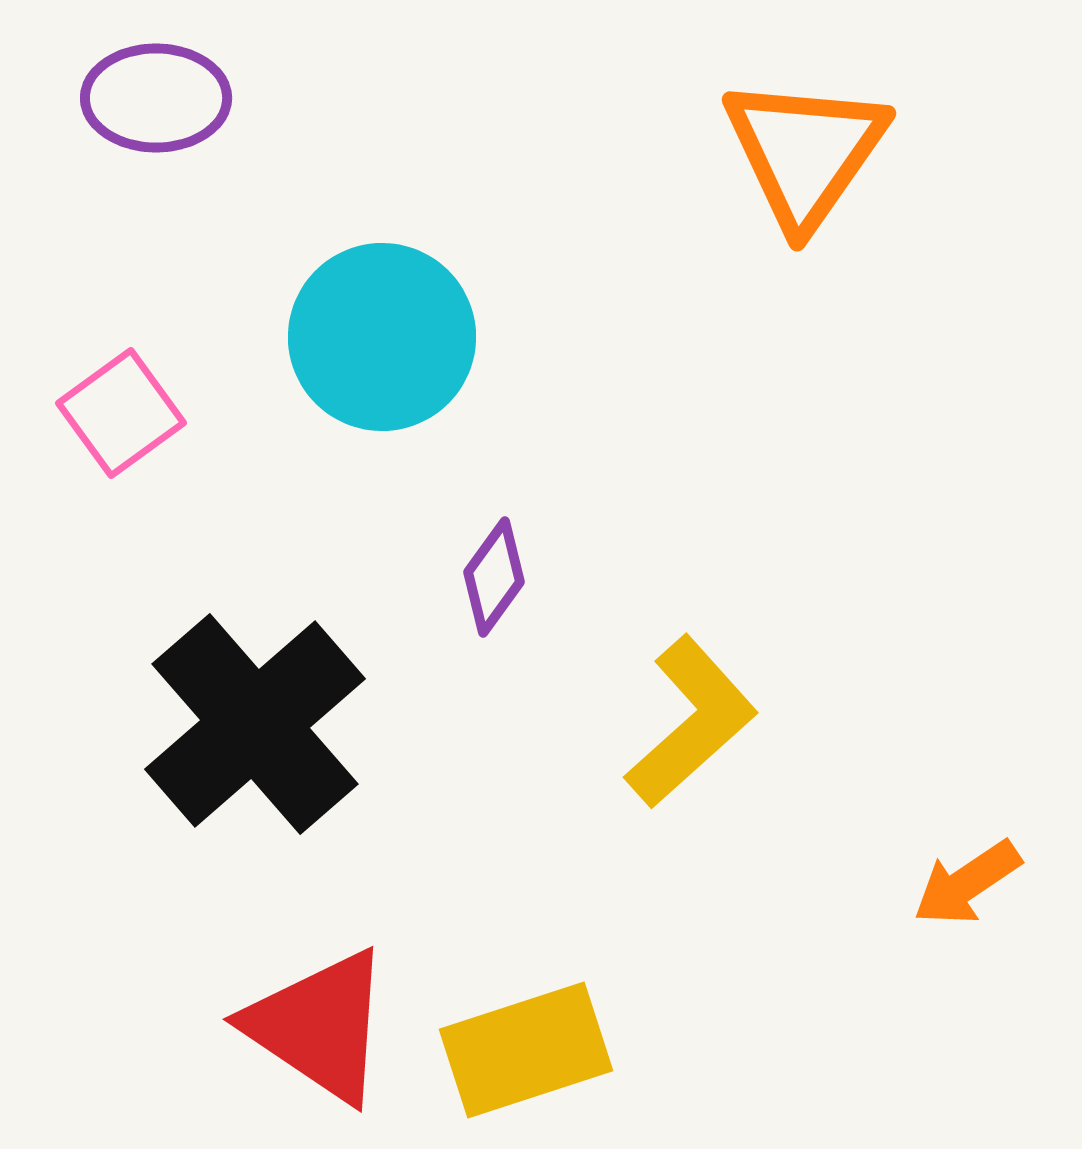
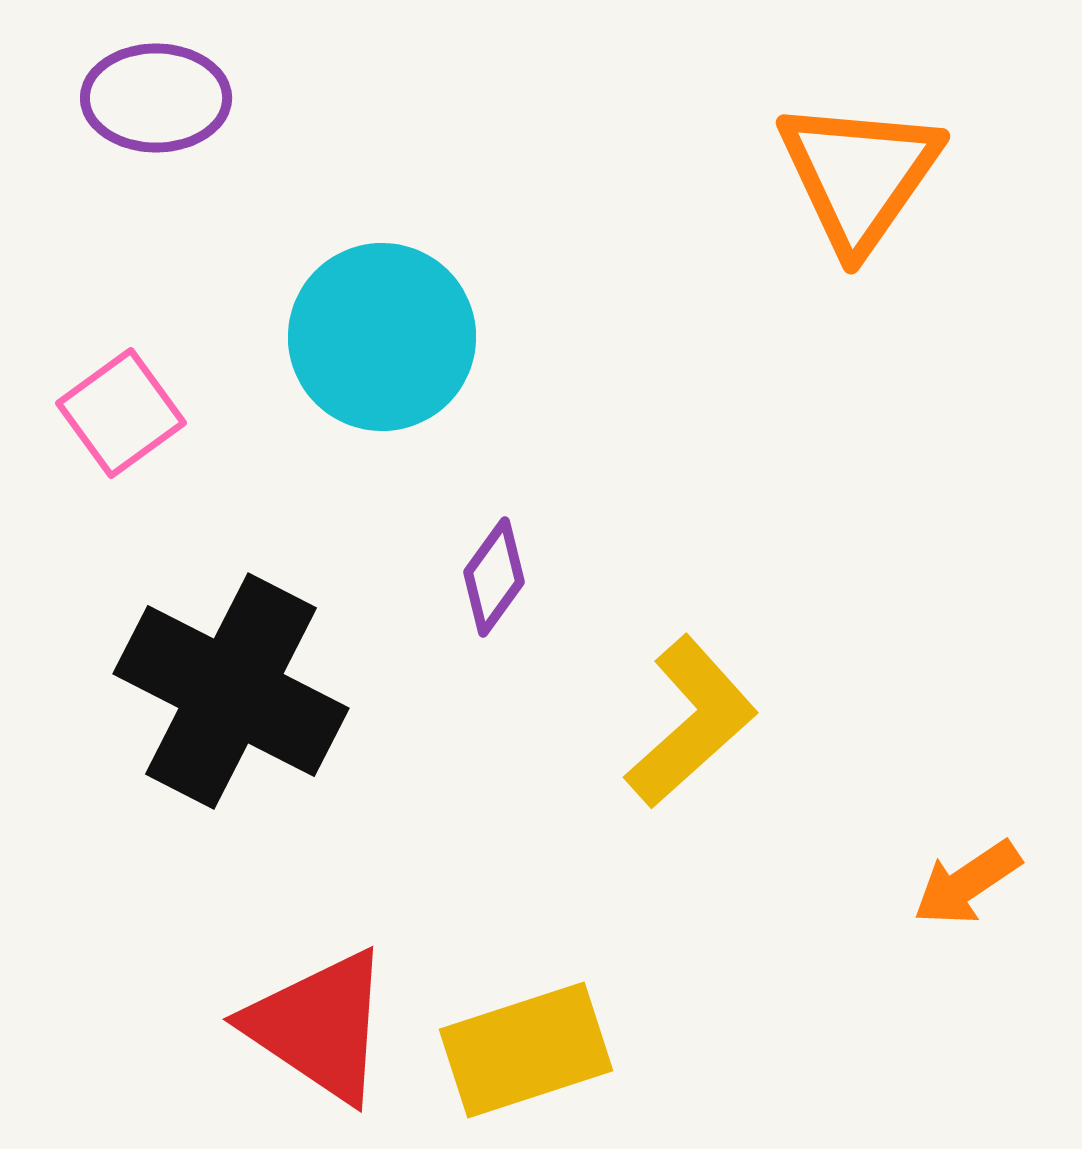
orange triangle: moved 54 px right, 23 px down
black cross: moved 24 px left, 33 px up; rotated 22 degrees counterclockwise
